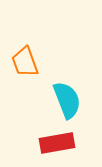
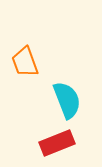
red rectangle: rotated 12 degrees counterclockwise
